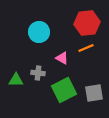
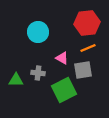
cyan circle: moved 1 px left
orange line: moved 2 px right
gray square: moved 11 px left, 23 px up
